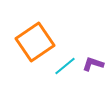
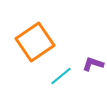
cyan line: moved 4 px left, 10 px down
